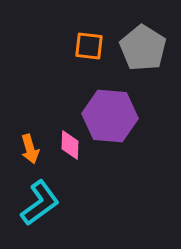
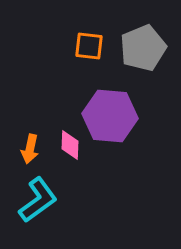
gray pentagon: rotated 18 degrees clockwise
orange arrow: rotated 28 degrees clockwise
cyan L-shape: moved 2 px left, 3 px up
